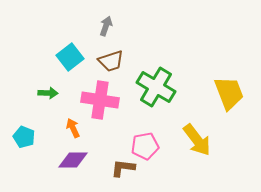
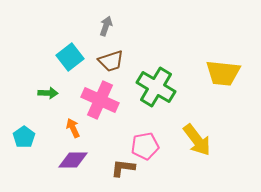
yellow trapezoid: moved 6 px left, 20 px up; rotated 117 degrees clockwise
pink cross: rotated 15 degrees clockwise
cyan pentagon: rotated 15 degrees clockwise
